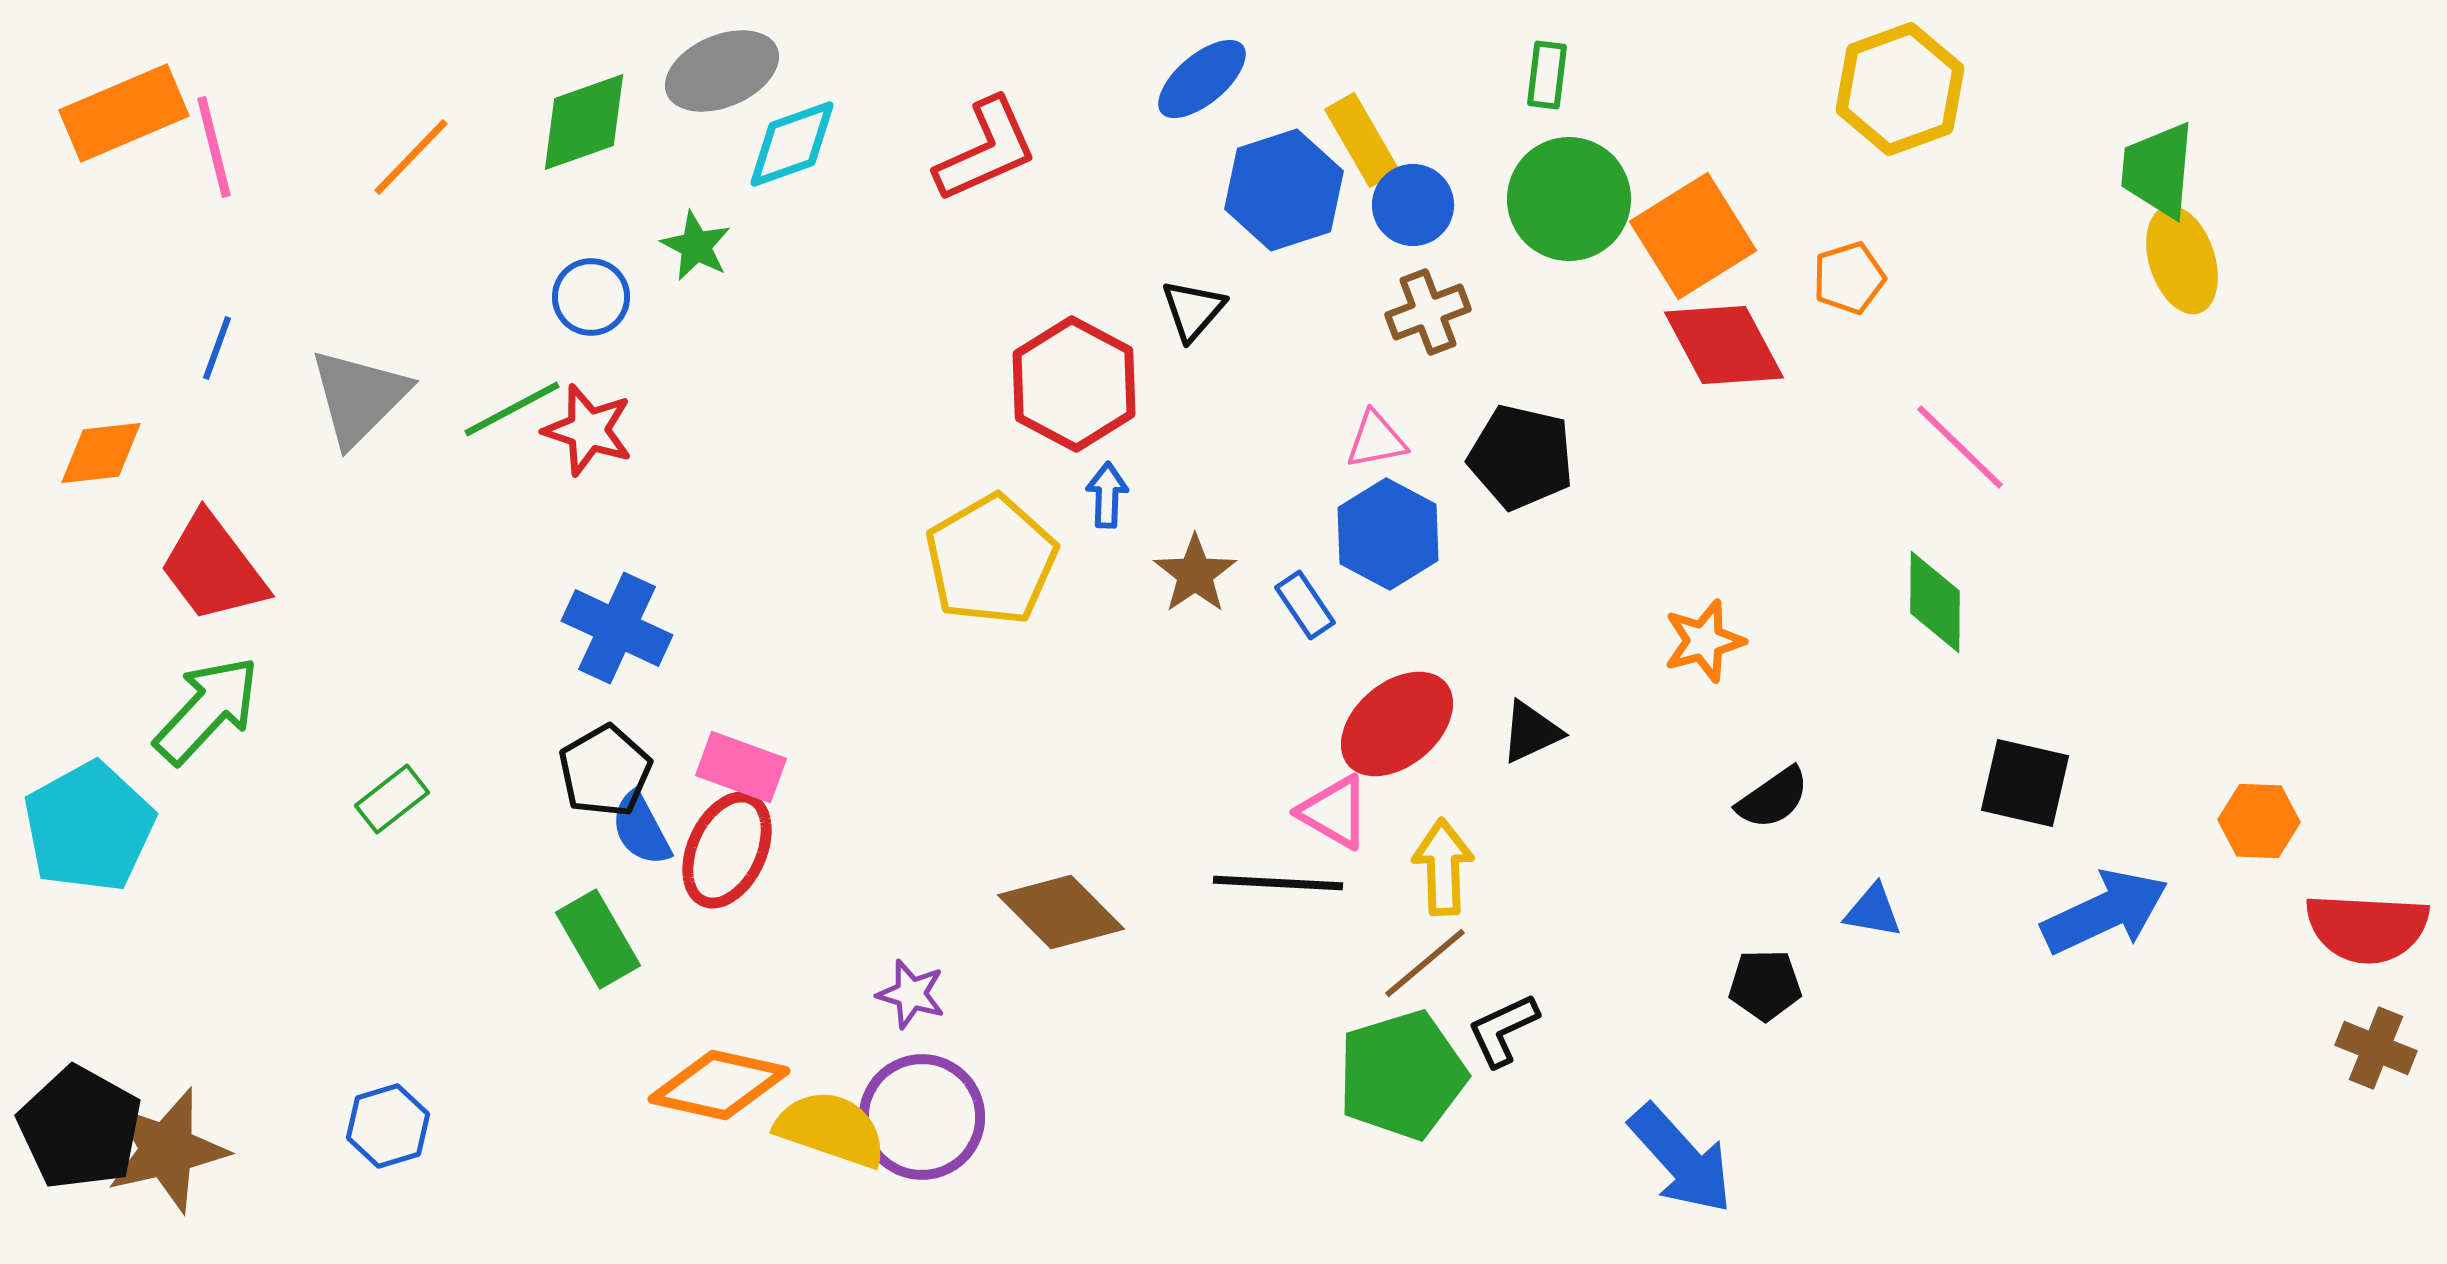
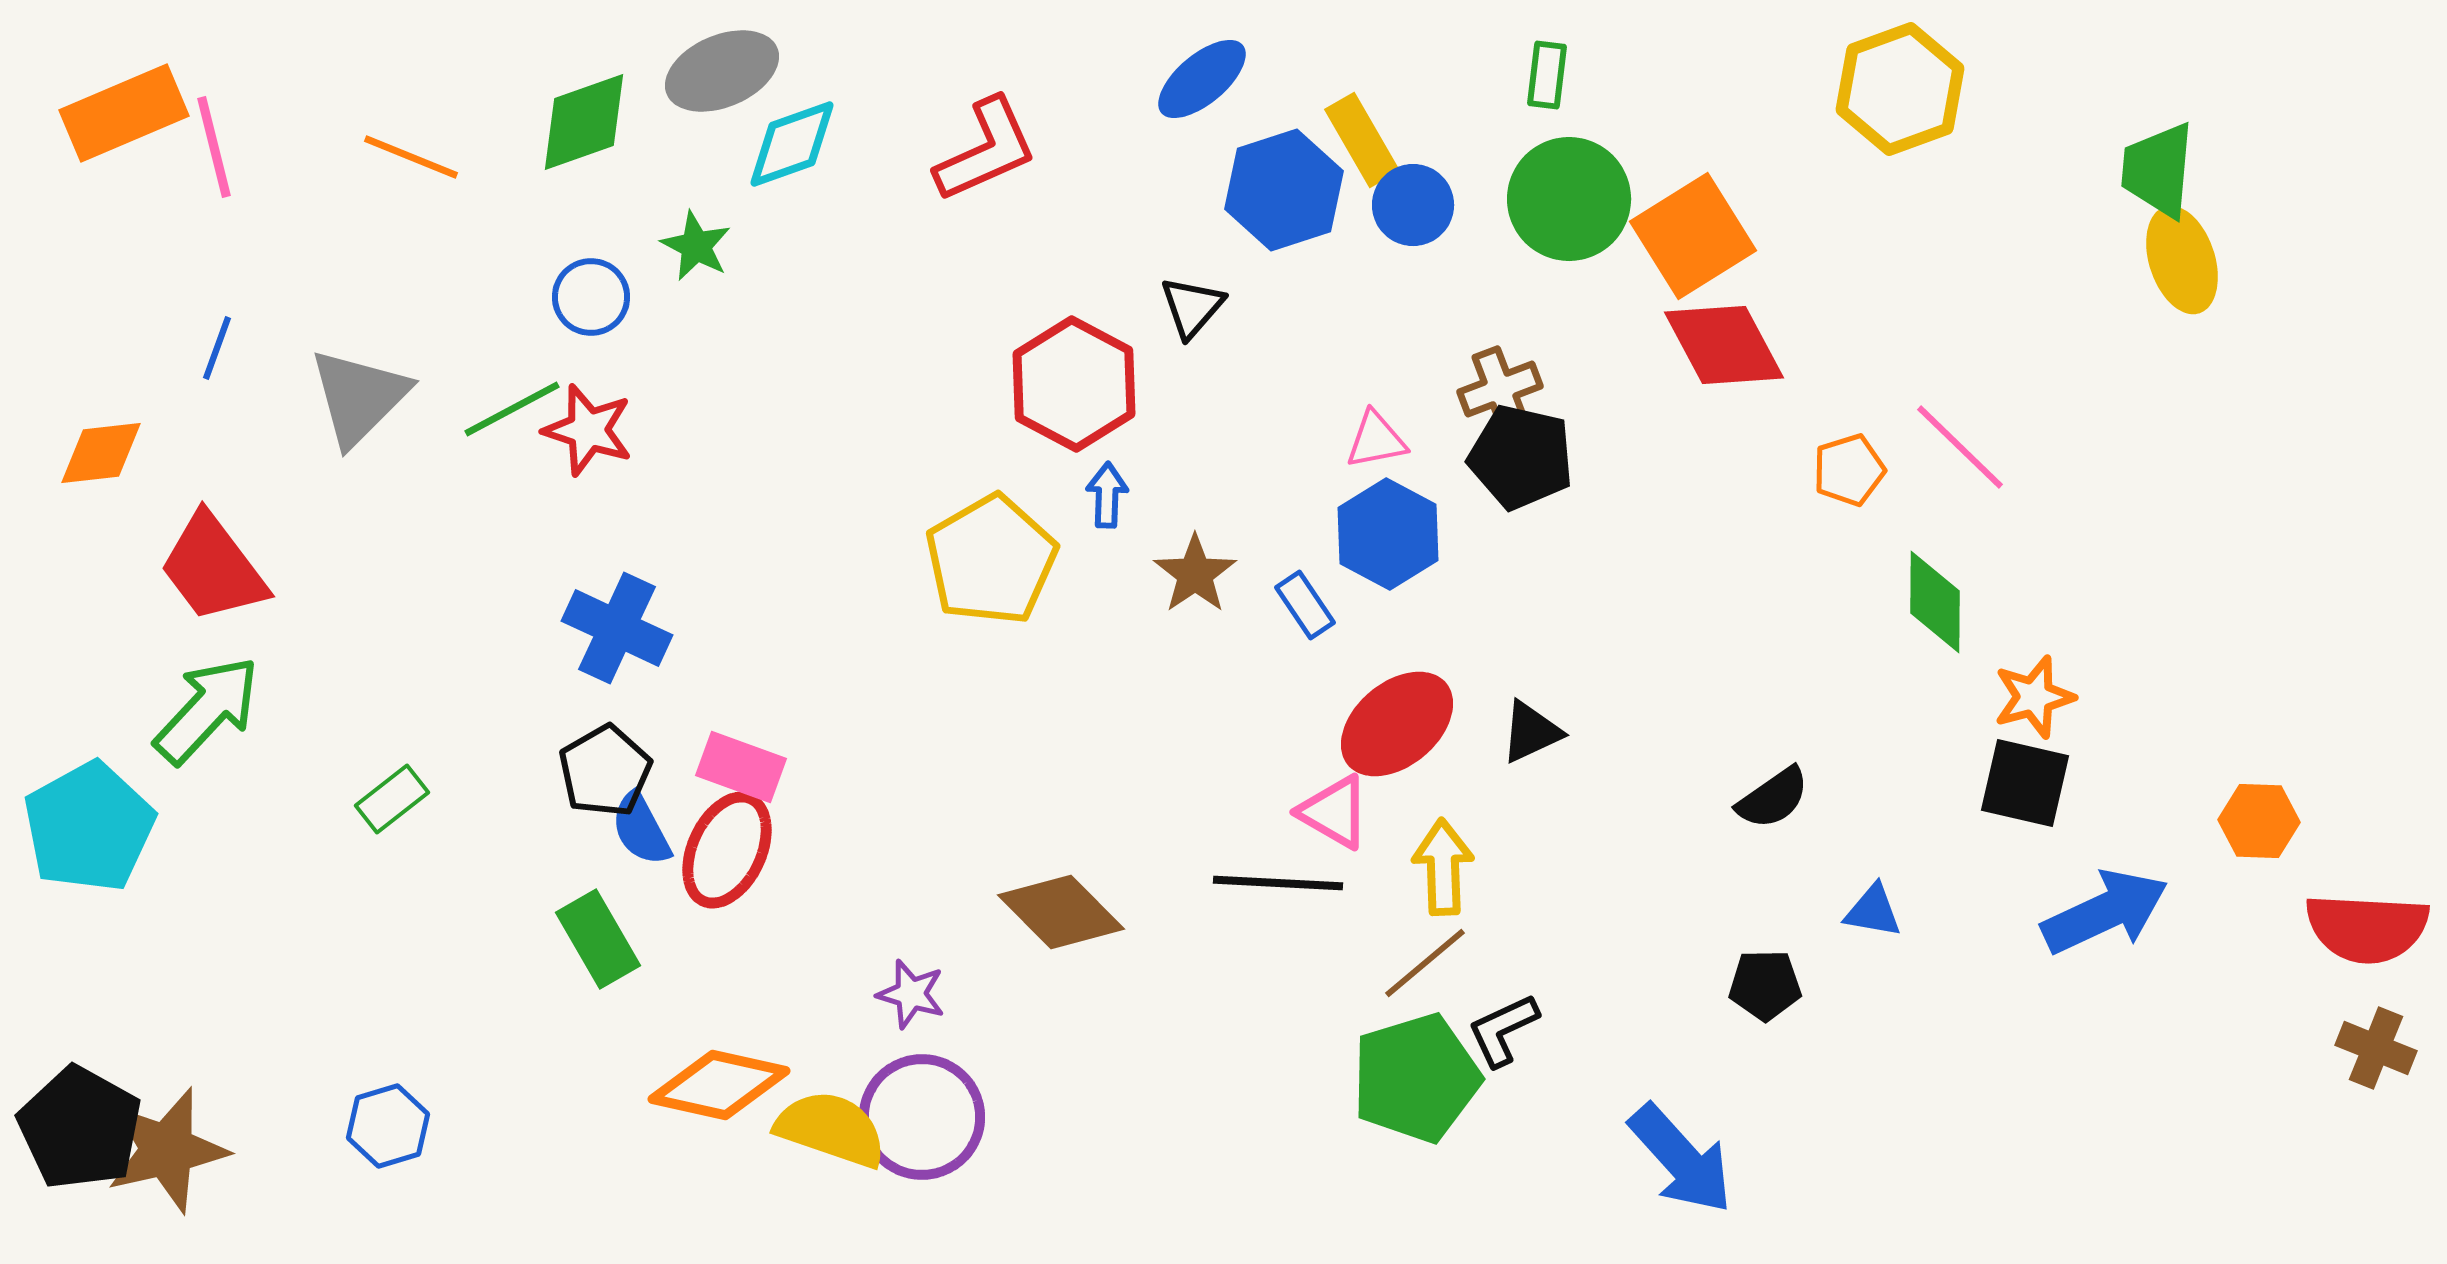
orange line at (411, 157): rotated 68 degrees clockwise
orange pentagon at (1849, 278): moved 192 px down
black triangle at (1193, 310): moved 1 px left, 3 px up
brown cross at (1428, 312): moved 72 px right, 77 px down
orange star at (1704, 641): moved 330 px right, 56 px down
green pentagon at (1402, 1075): moved 14 px right, 3 px down
